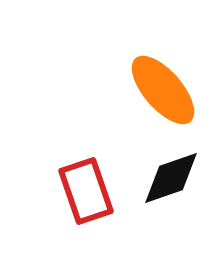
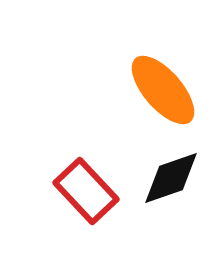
red rectangle: rotated 24 degrees counterclockwise
